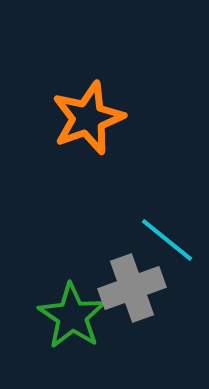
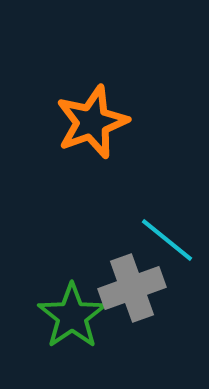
orange star: moved 4 px right, 4 px down
green star: rotated 4 degrees clockwise
